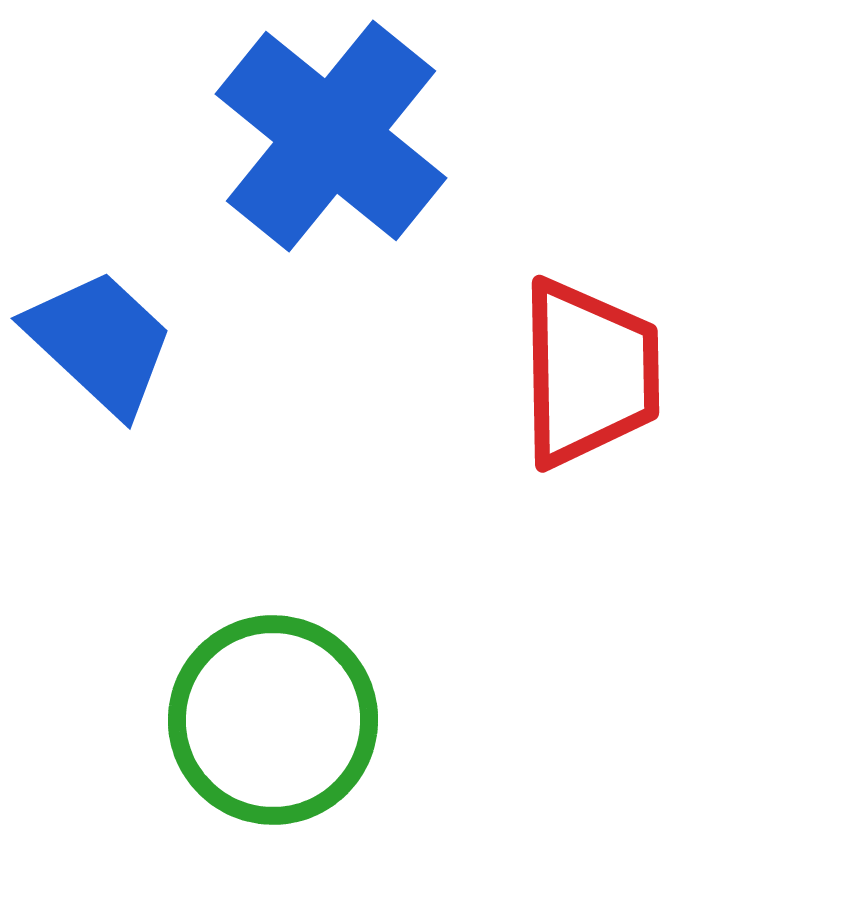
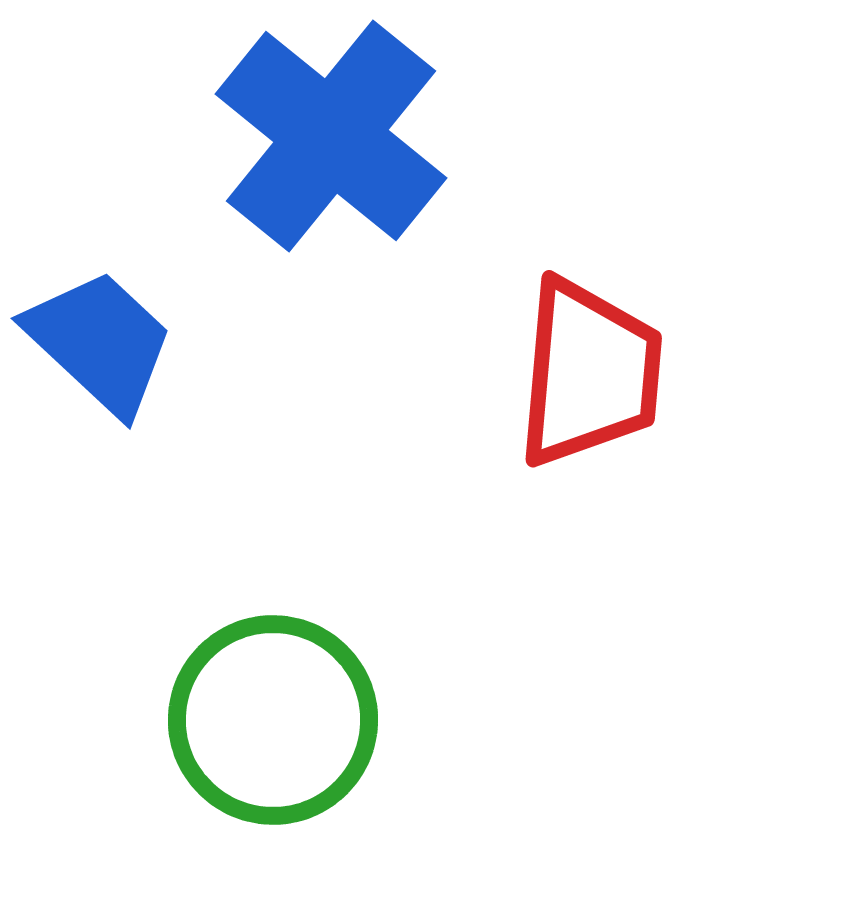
red trapezoid: rotated 6 degrees clockwise
